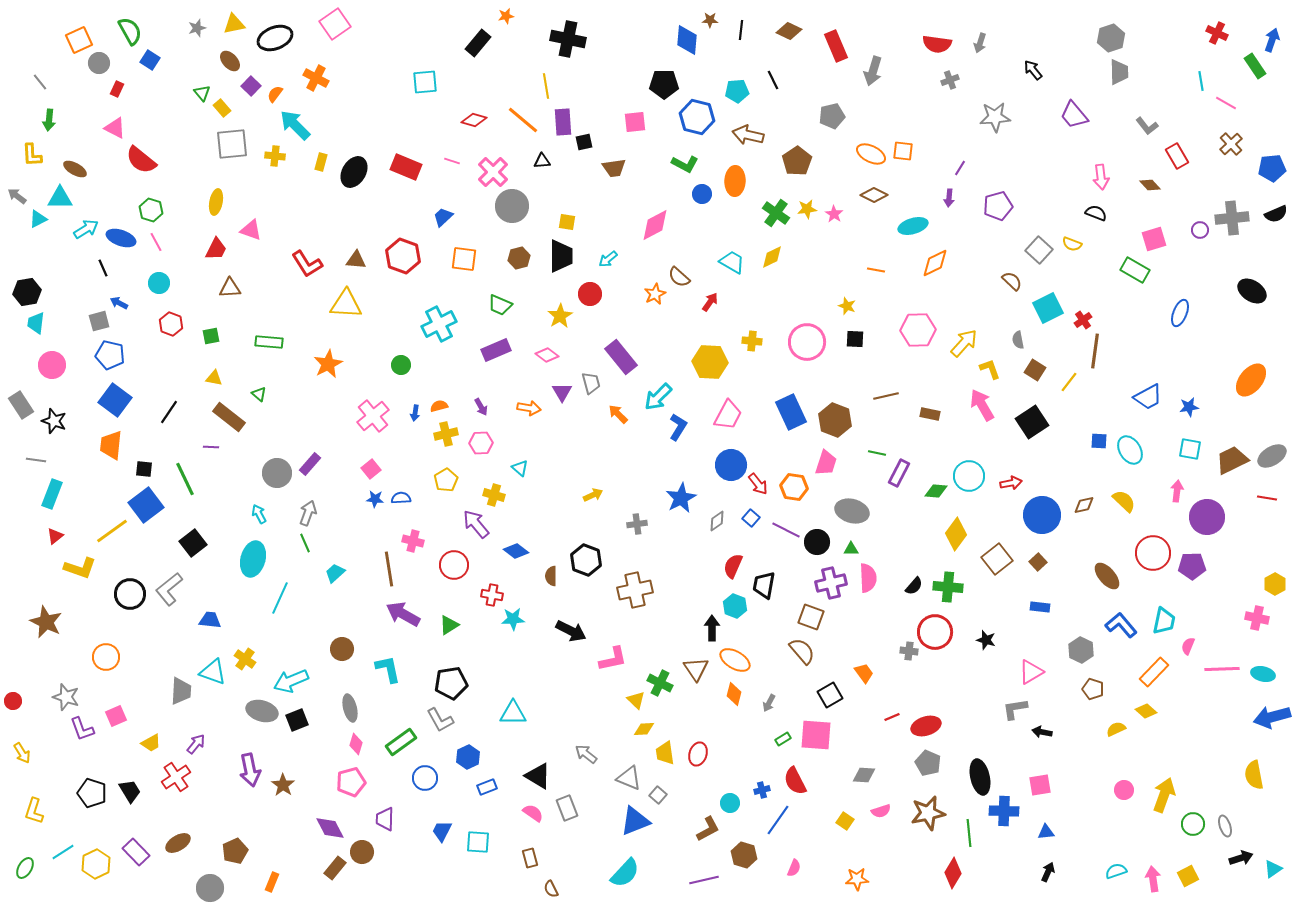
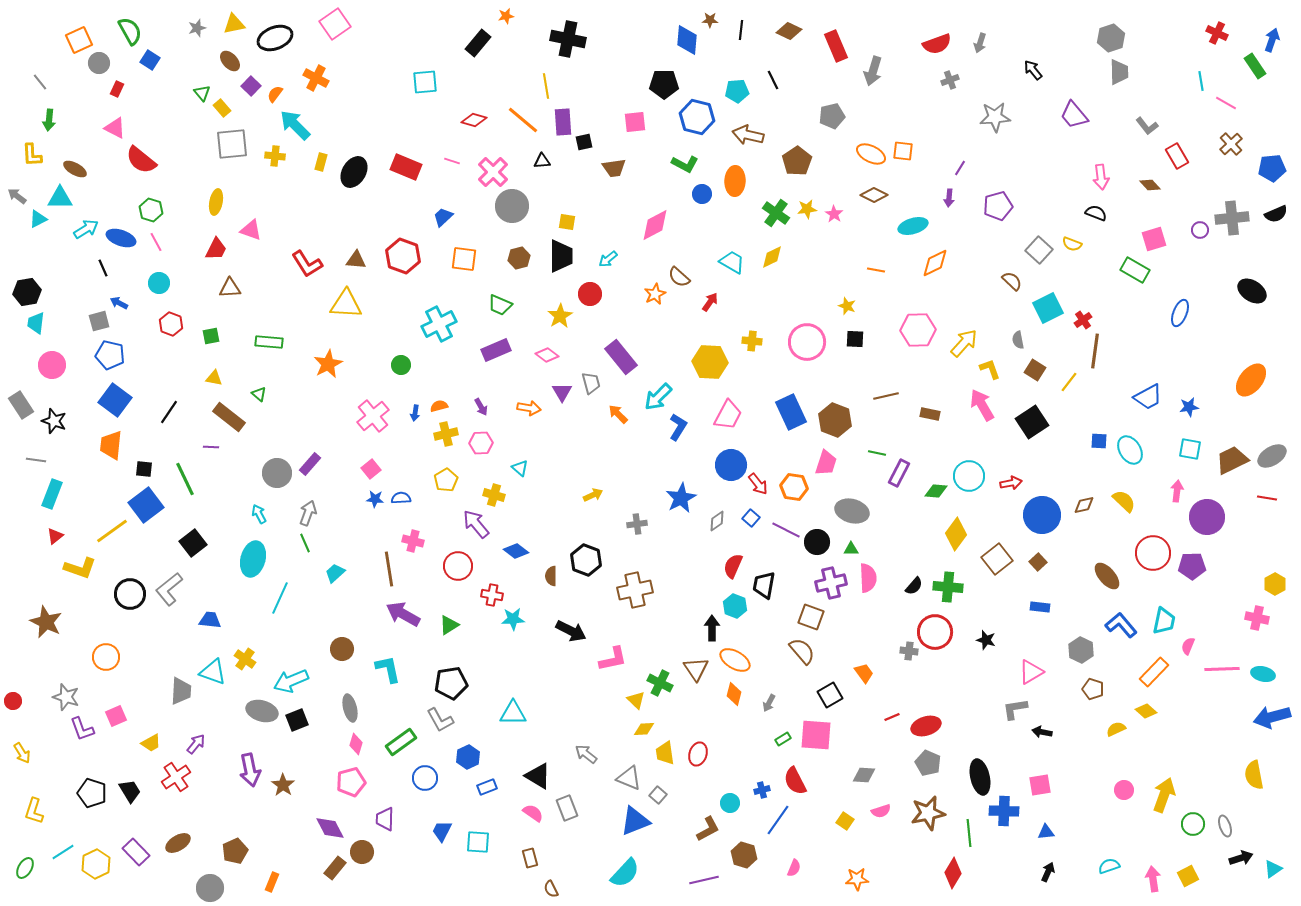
red semicircle at (937, 44): rotated 28 degrees counterclockwise
red circle at (454, 565): moved 4 px right, 1 px down
cyan semicircle at (1116, 871): moved 7 px left, 5 px up
